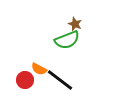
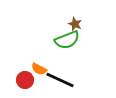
black line: rotated 12 degrees counterclockwise
